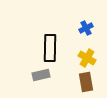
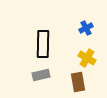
black rectangle: moved 7 px left, 4 px up
brown rectangle: moved 8 px left
